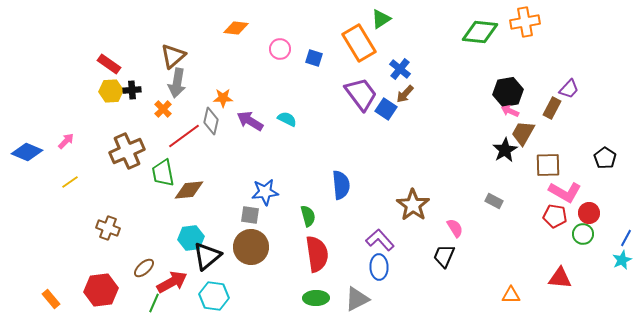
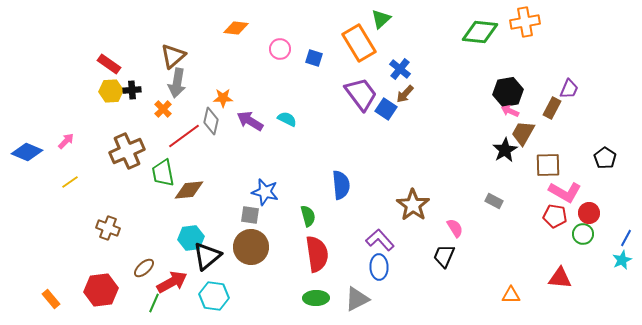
green triangle at (381, 19): rotated 10 degrees counterclockwise
purple trapezoid at (569, 89): rotated 20 degrees counterclockwise
blue star at (265, 192): rotated 20 degrees clockwise
